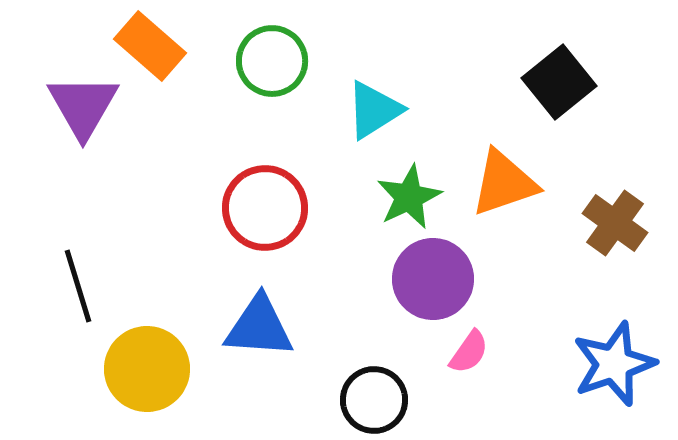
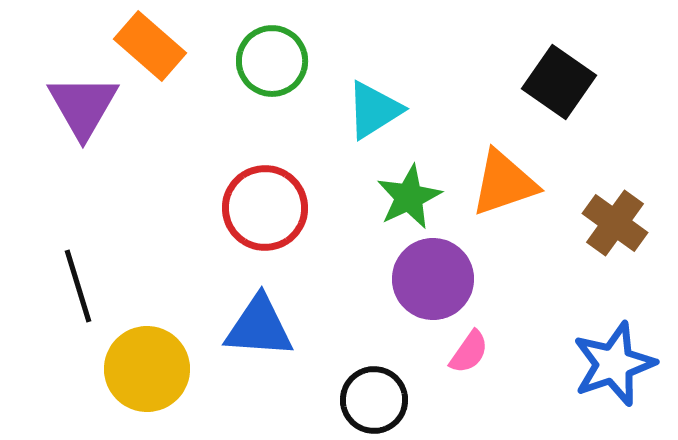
black square: rotated 16 degrees counterclockwise
